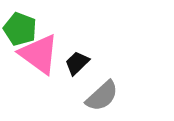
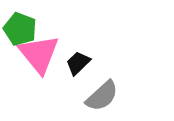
pink triangle: rotated 15 degrees clockwise
black trapezoid: moved 1 px right
